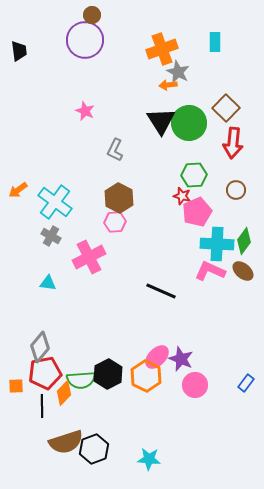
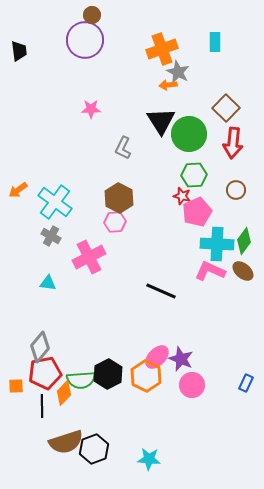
pink star at (85, 111): moved 6 px right, 2 px up; rotated 24 degrees counterclockwise
green circle at (189, 123): moved 11 px down
gray L-shape at (115, 150): moved 8 px right, 2 px up
blue rectangle at (246, 383): rotated 12 degrees counterclockwise
pink circle at (195, 385): moved 3 px left
